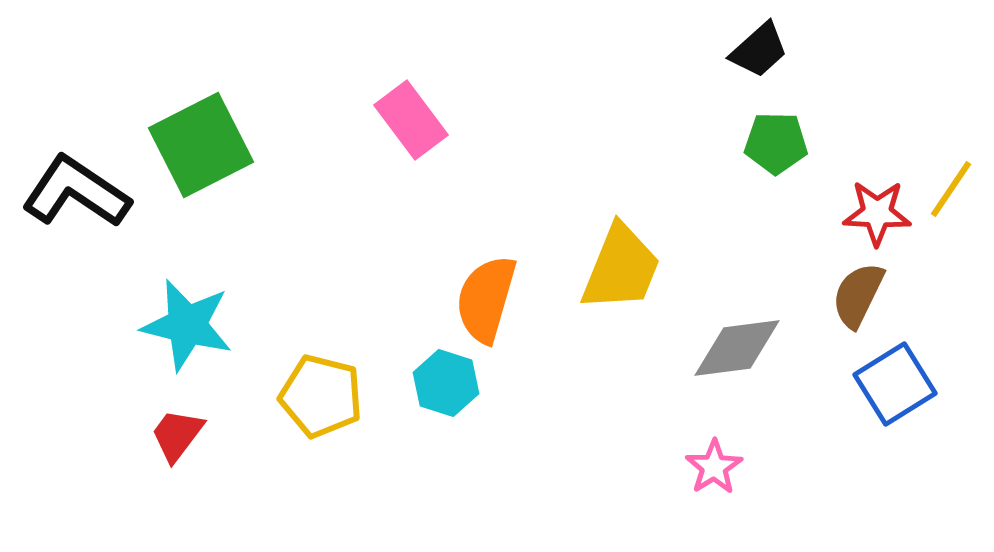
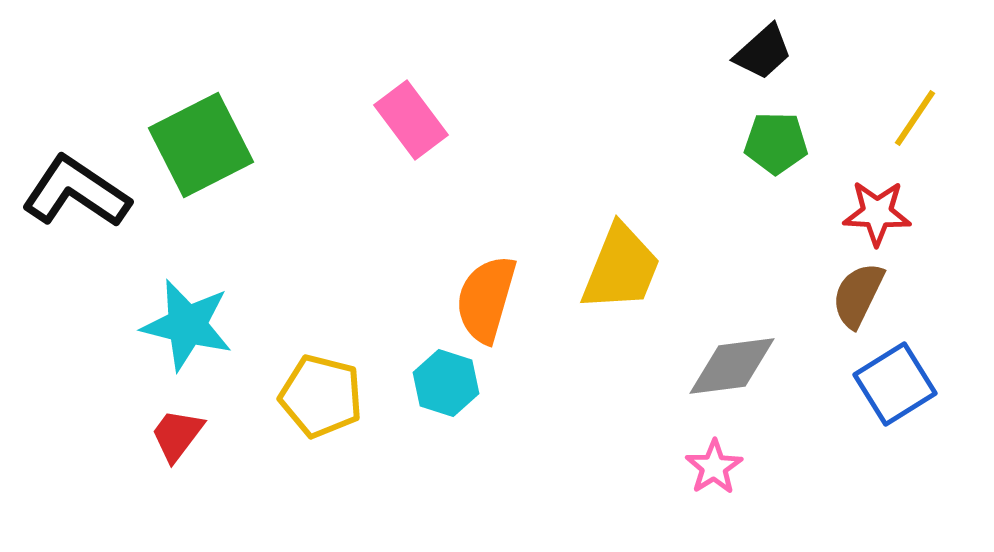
black trapezoid: moved 4 px right, 2 px down
yellow line: moved 36 px left, 71 px up
gray diamond: moved 5 px left, 18 px down
